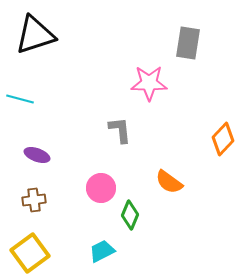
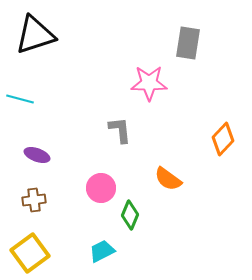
orange semicircle: moved 1 px left, 3 px up
